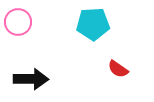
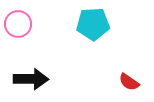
pink circle: moved 2 px down
red semicircle: moved 11 px right, 13 px down
